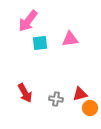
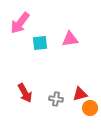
pink arrow: moved 8 px left, 2 px down
